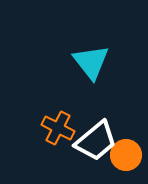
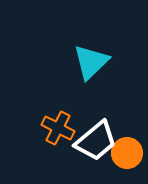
cyan triangle: rotated 24 degrees clockwise
orange circle: moved 1 px right, 2 px up
